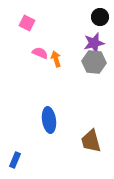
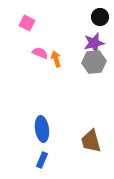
gray hexagon: rotated 10 degrees counterclockwise
blue ellipse: moved 7 px left, 9 px down
blue rectangle: moved 27 px right
